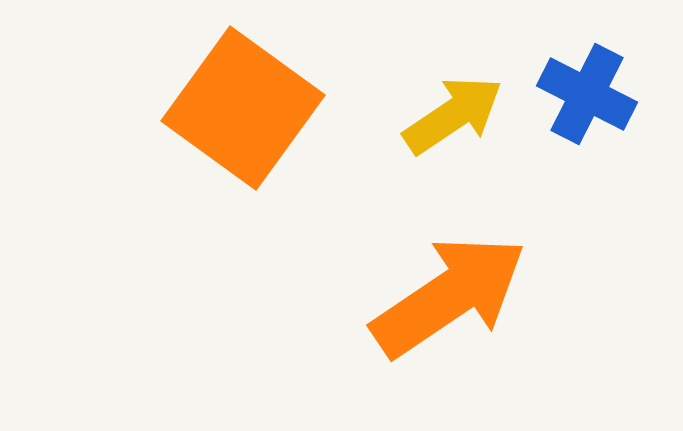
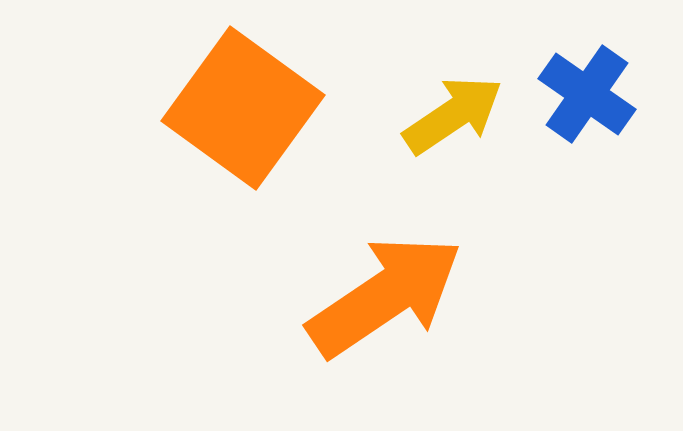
blue cross: rotated 8 degrees clockwise
orange arrow: moved 64 px left
